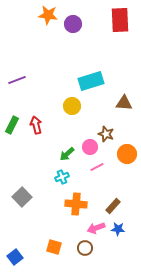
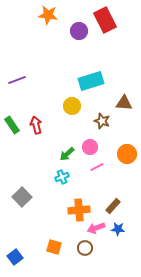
red rectangle: moved 15 px left; rotated 25 degrees counterclockwise
purple circle: moved 6 px right, 7 px down
green rectangle: rotated 60 degrees counterclockwise
brown star: moved 4 px left, 13 px up
orange cross: moved 3 px right, 6 px down; rotated 10 degrees counterclockwise
